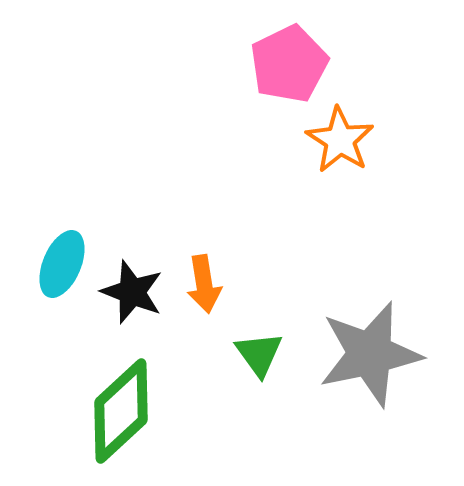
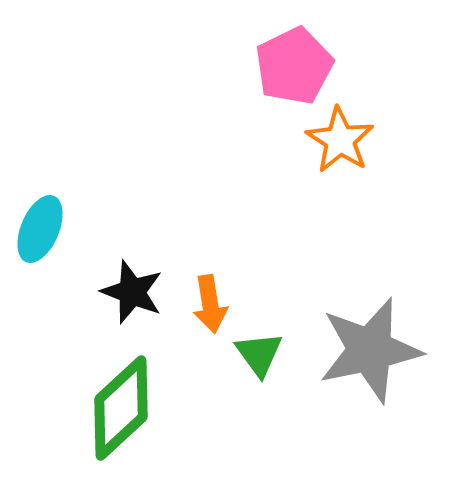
pink pentagon: moved 5 px right, 2 px down
cyan ellipse: moved 22 px left, 35 px up
orange arrow: moved 6 px right, 20 px down
gray star: moved 4 px up
green diamond: moved 3 px up
